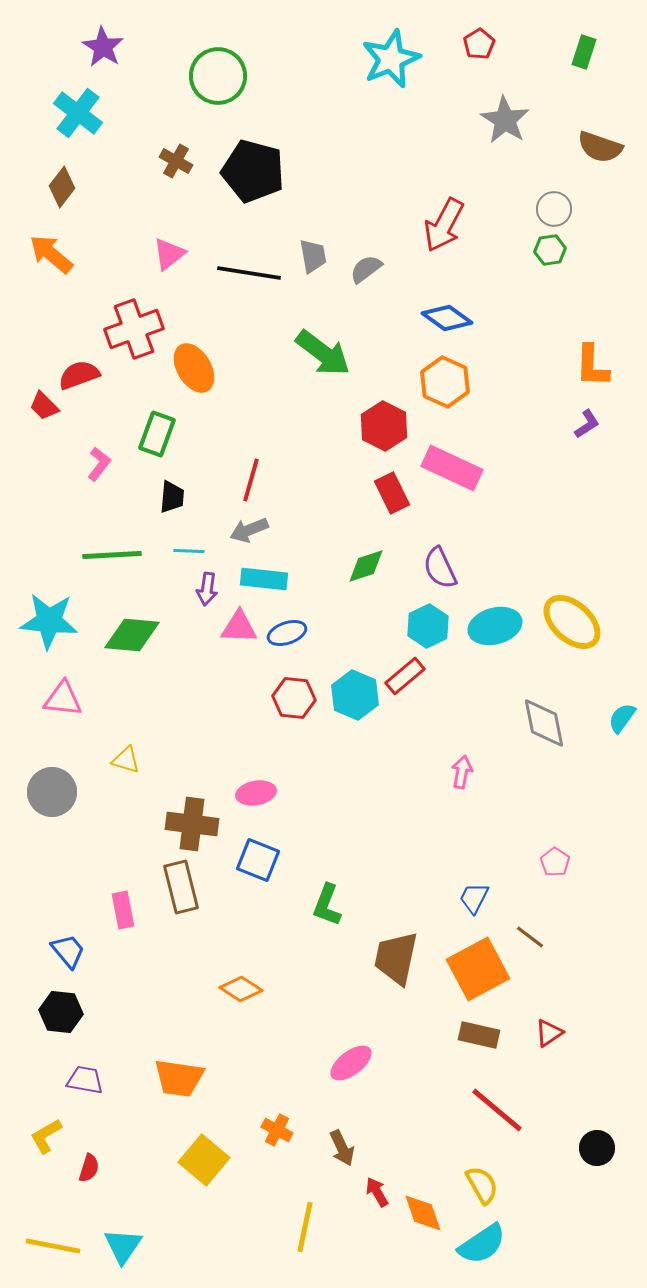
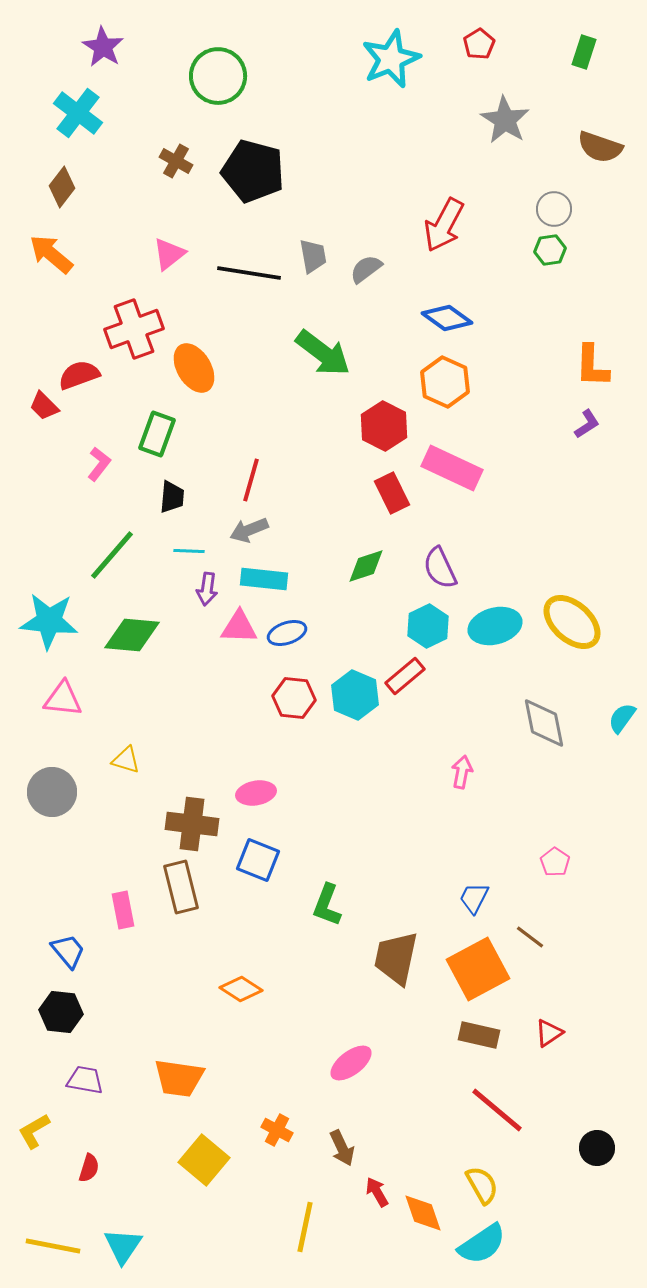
green line at (112, 555): rotated 46 degrees counterclockwise
yellow L-shape at (46, 1136): moved 12 px left, 5 px up
